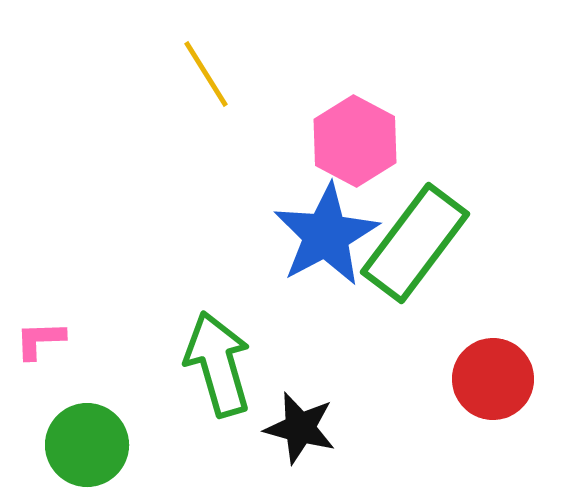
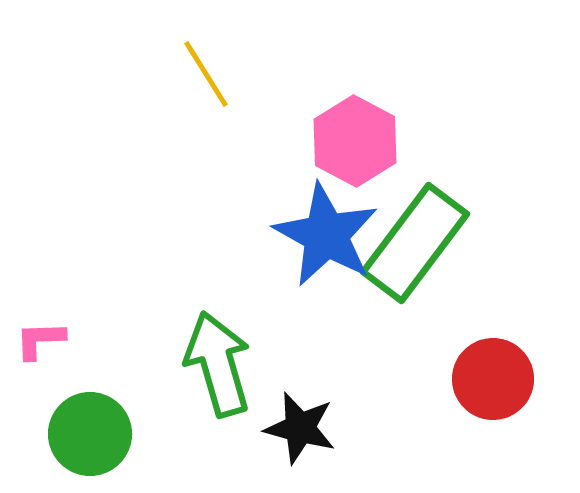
blue star: rotated 15 degrees counterclockwise
green circle: moved 3 px right, 11 px up
